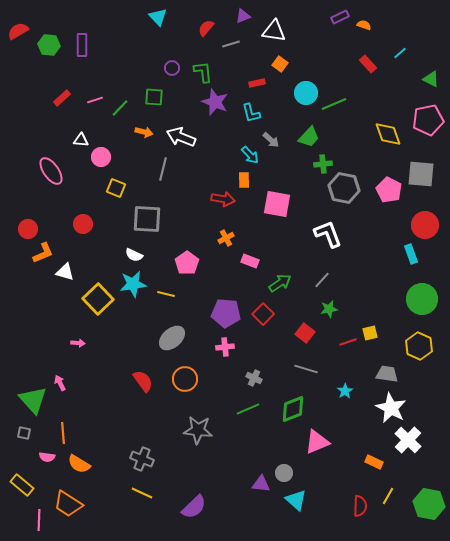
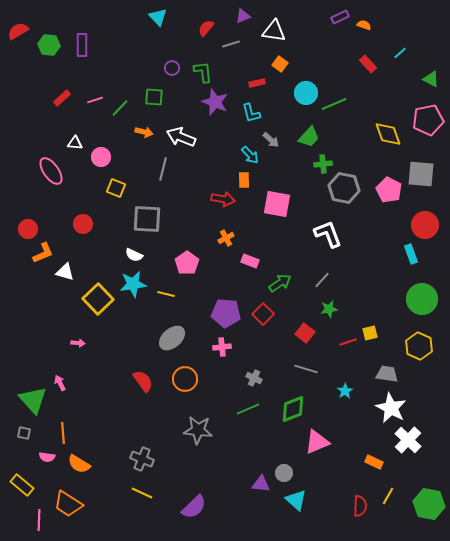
white triangle at (81, 140): moved 6 px left, 3 px down
pink cross at (225, 347): moved 3 px left
